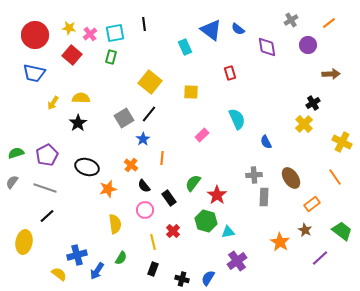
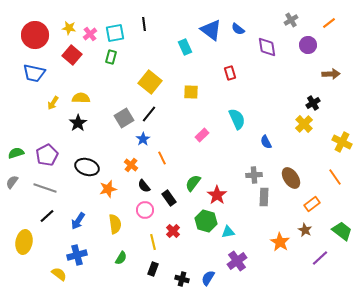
orange line at (162, 158): rotated 32 degrees counterclockwise
blue arrow at (97, 271): moved 19 px left, 50 px up
